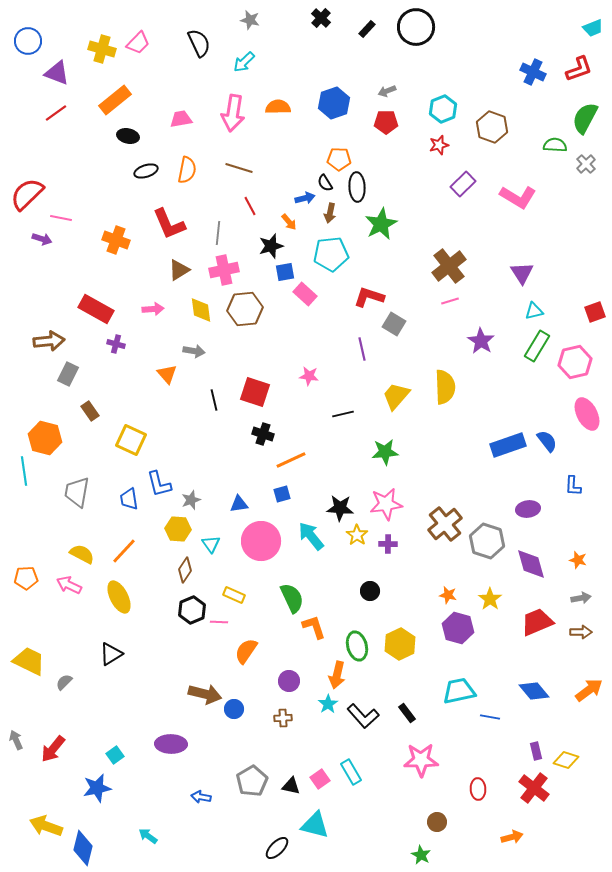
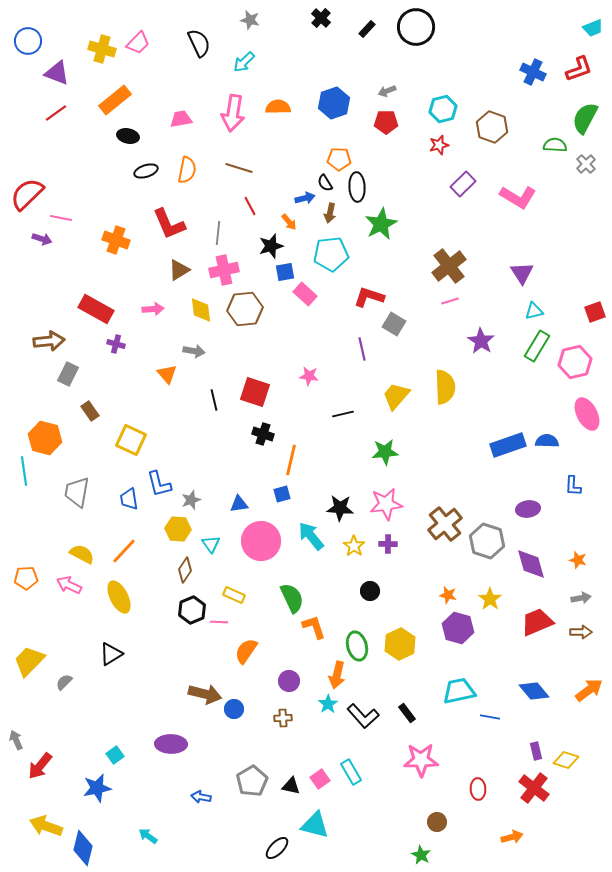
cyan hexagon at (443, 109): rotated 8 degrees clockwise
blue semicircle at (547, 441): rotated 50 degrees counterclockwise
orange line at (291, 460): rotated 52 degrees counterclockwise
yellow star at (357, 535): moved 3 px left, 11 px down
yellow trapezoid at (29, 661): rotated 72 degrees counterclockwise
red arrow at (53, 749): moved 13 px left, 17 px down
